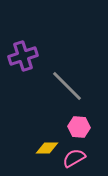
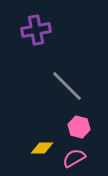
purple cross: moved 13 px right, 26 px up; rotated 8 degrees clockwise
pink hexagon: rotated 10 degrees clockwise
yellow diamond: moved 5 px left
